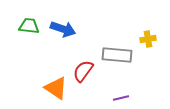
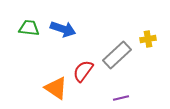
green trapezoid: moved 2 px down
gray rectangle: rotated 48 degrees counterclockwise
